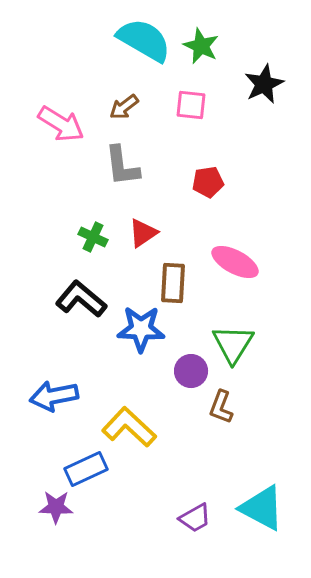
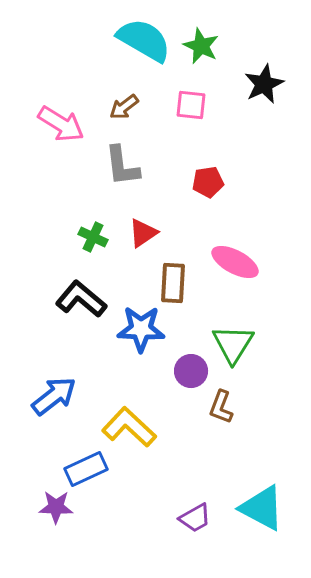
blue arrow: rotated 153 degrees clockwise
